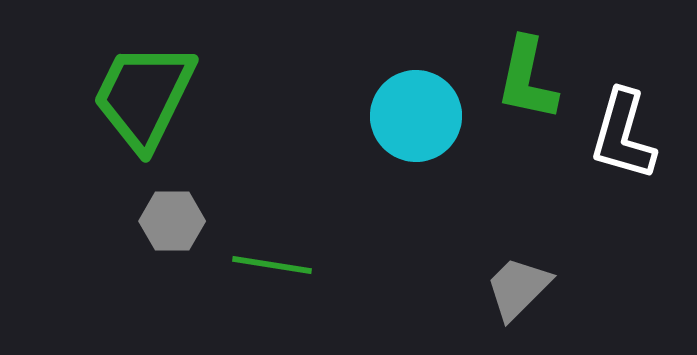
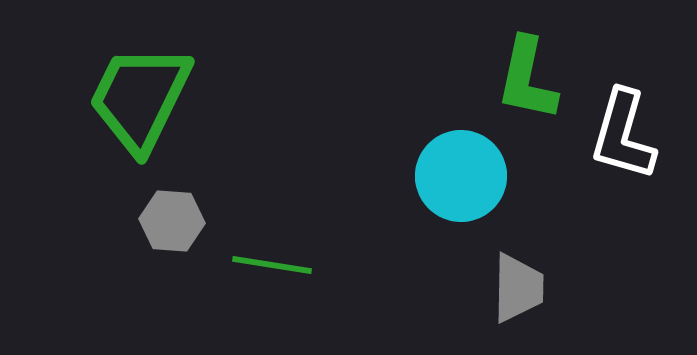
green trapezoid: moved 4 px left, 2 px down
cyan circle: moved 45 px right, 60 px down
gray hexagon: rotated 4 degrees clockwise
gray trapezoid: rotated 136 degrees clockwise
